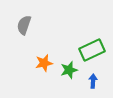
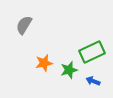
gray semicircle: rotated 12 degrees clockwise
green rectangle: moved 2 px down
blue arrow: rotated 72 degrees counterclockwise
